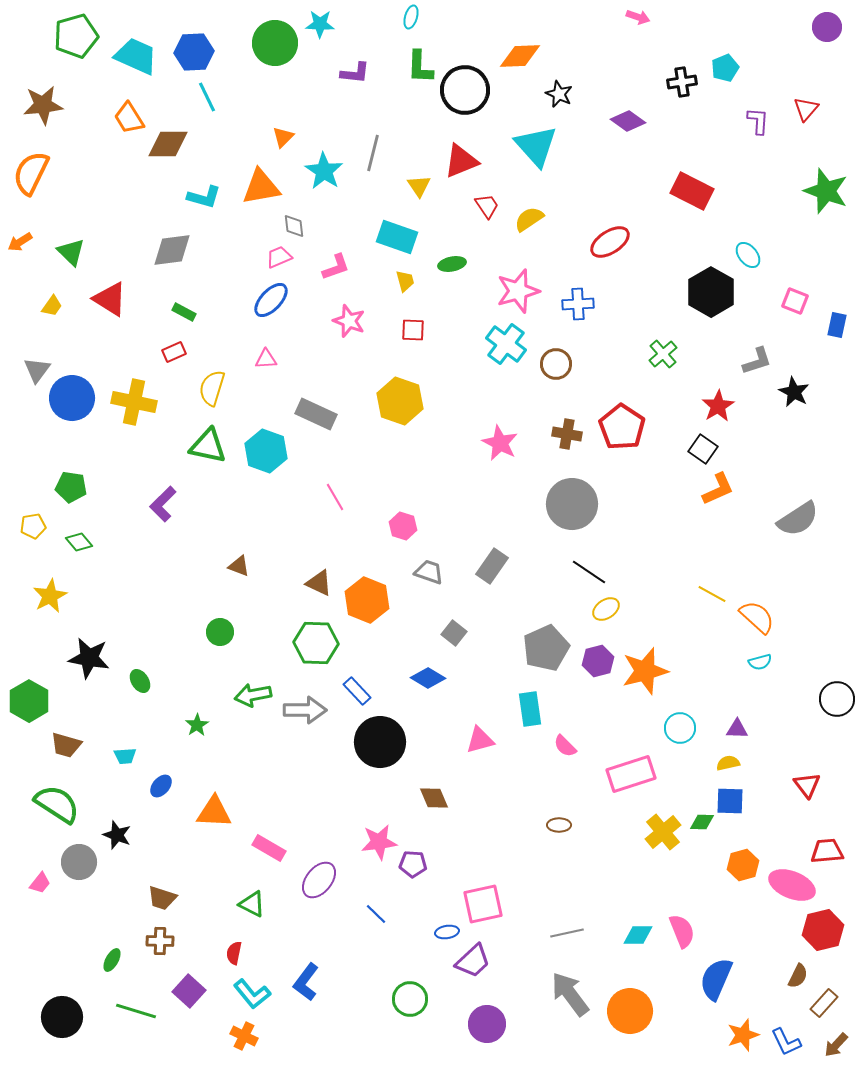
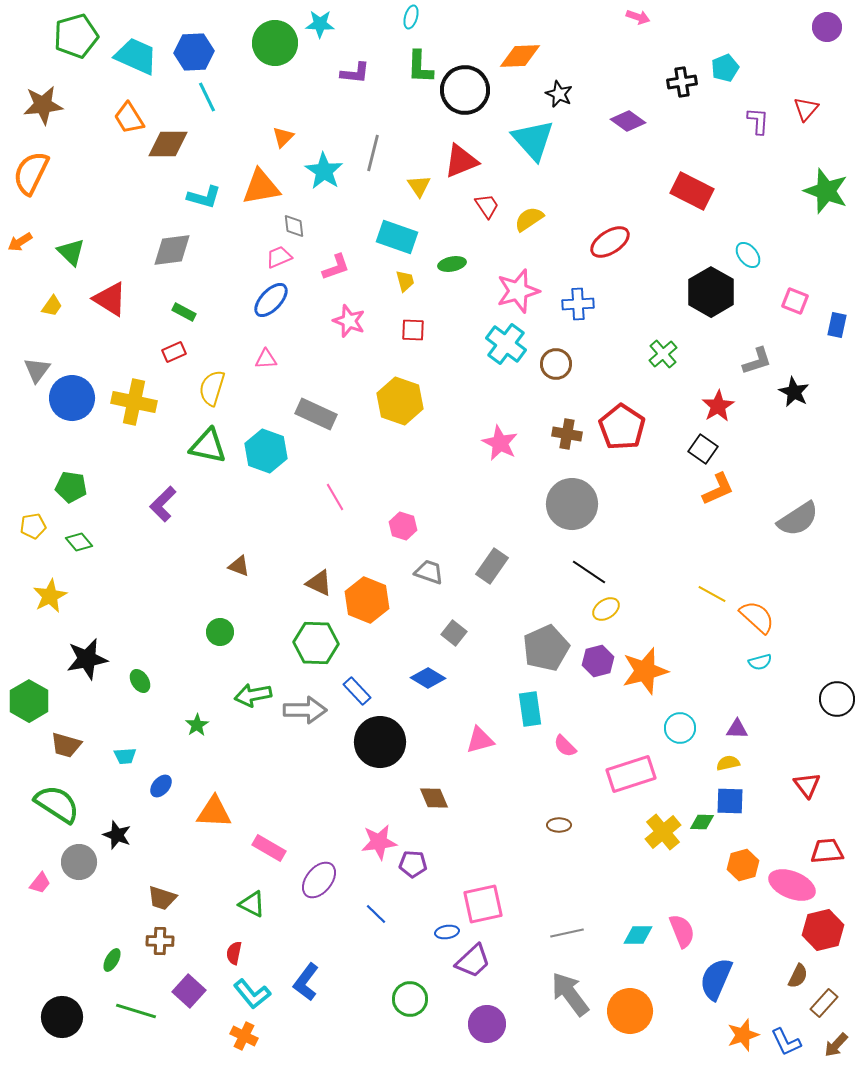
cyan triangle at (536, 146): moved 3 px left, 6 px up
black star at (89, 658): moved 2 px left, 1 px down; rotated 21 degrees counterclockwise
